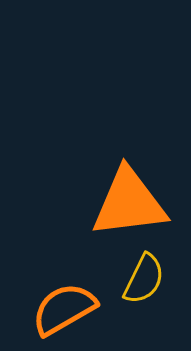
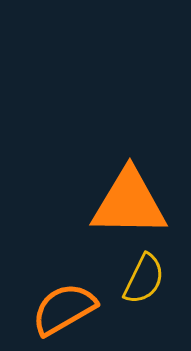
orange triangle: rotated 8 degrees clockwise
